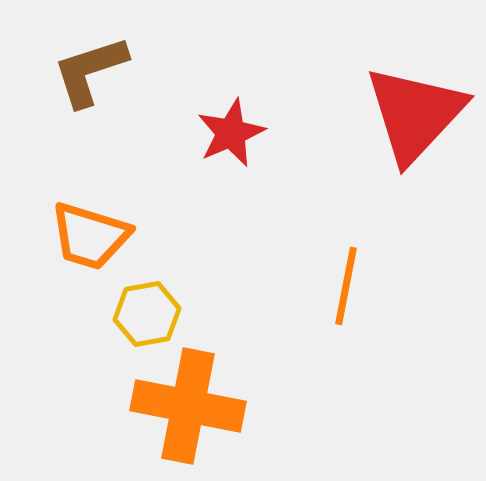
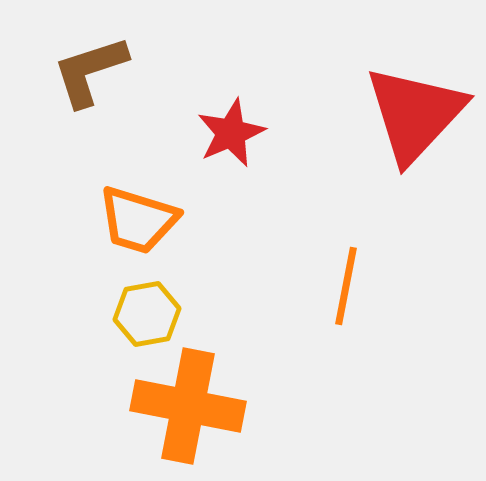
orange trapezoid: moved 48 px right, 16 px up
